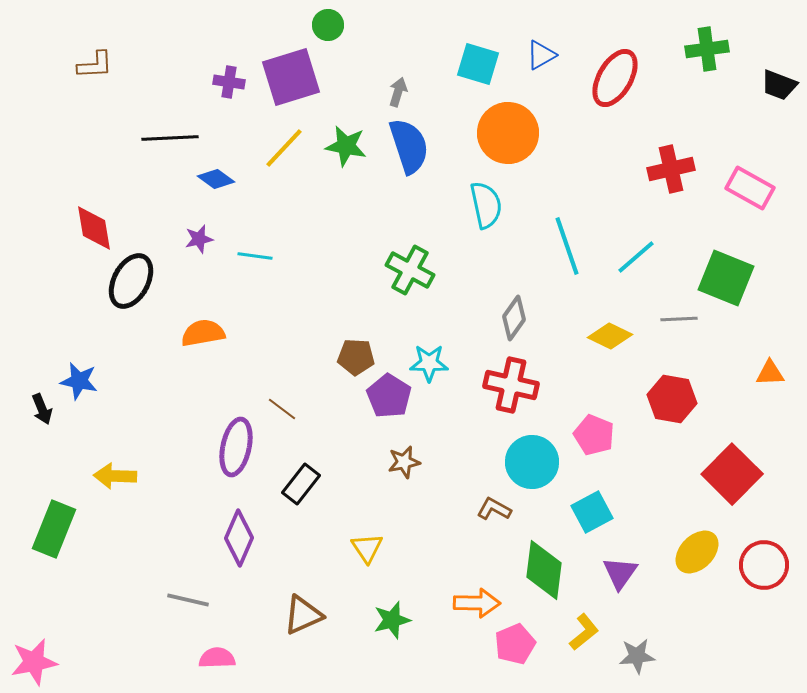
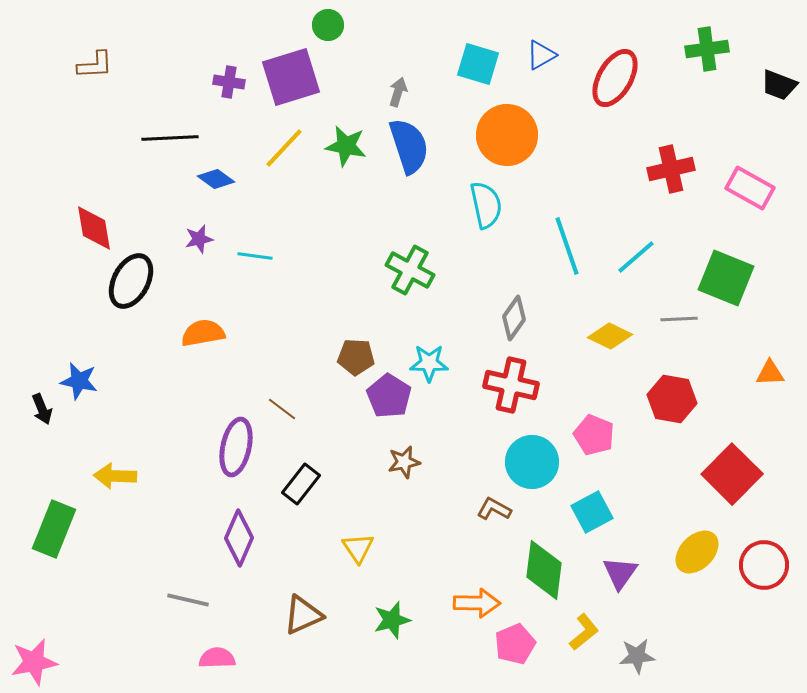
orange circle at (508, 133): moved 1 px left, 2 px down
yellow triangle at (367, 548): moved 9 px left
